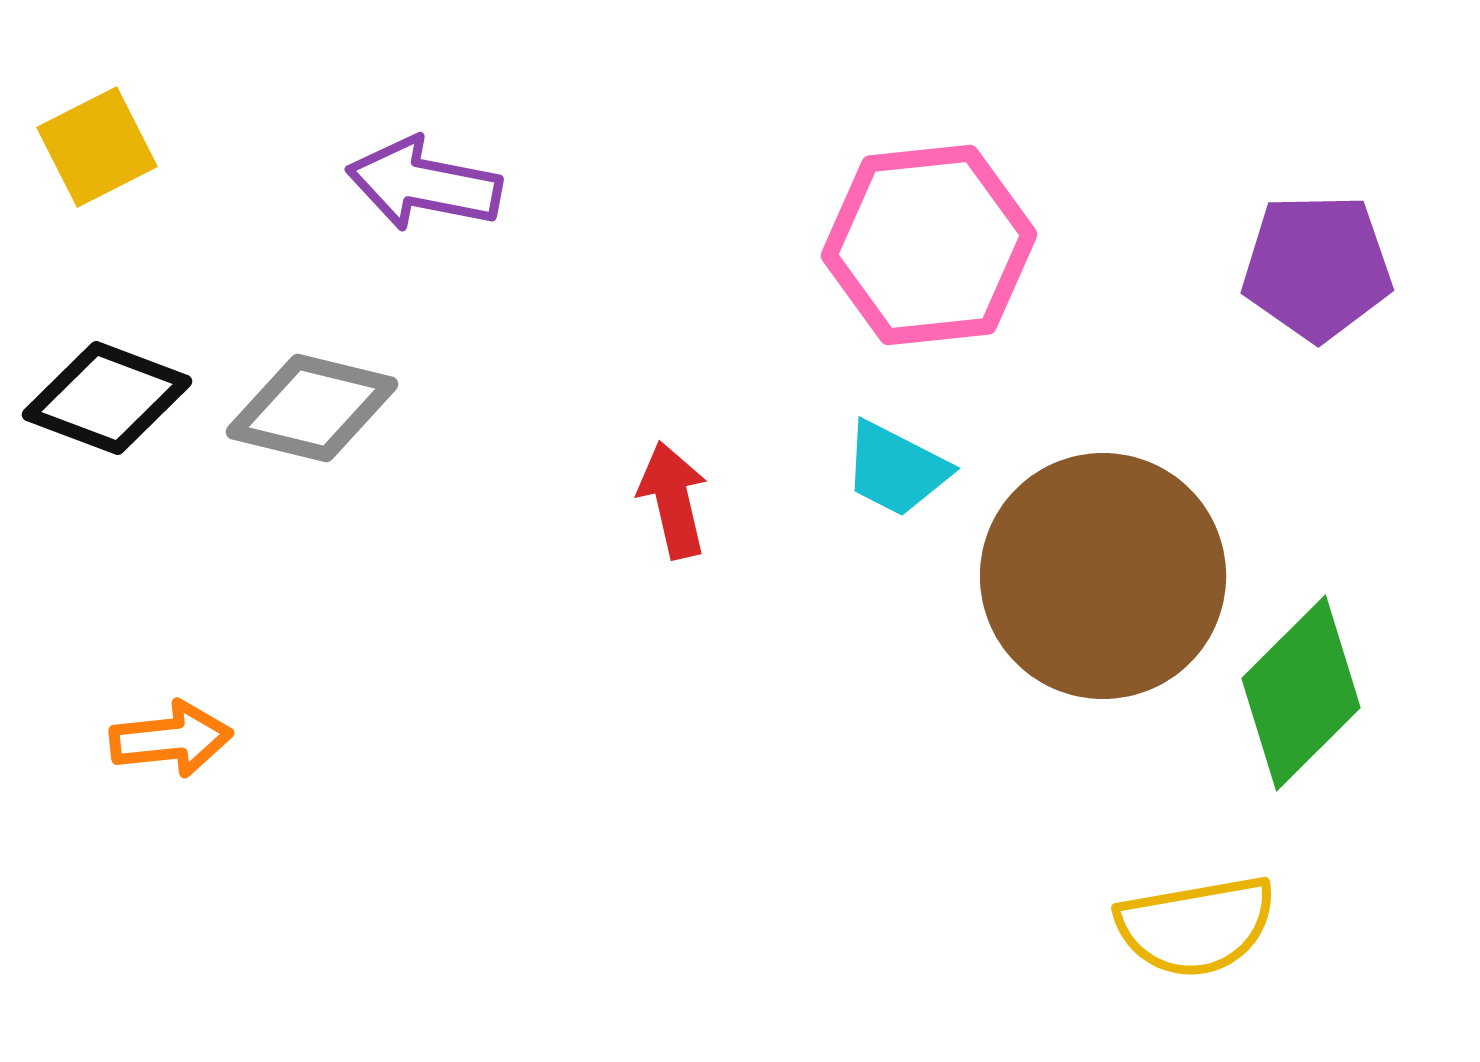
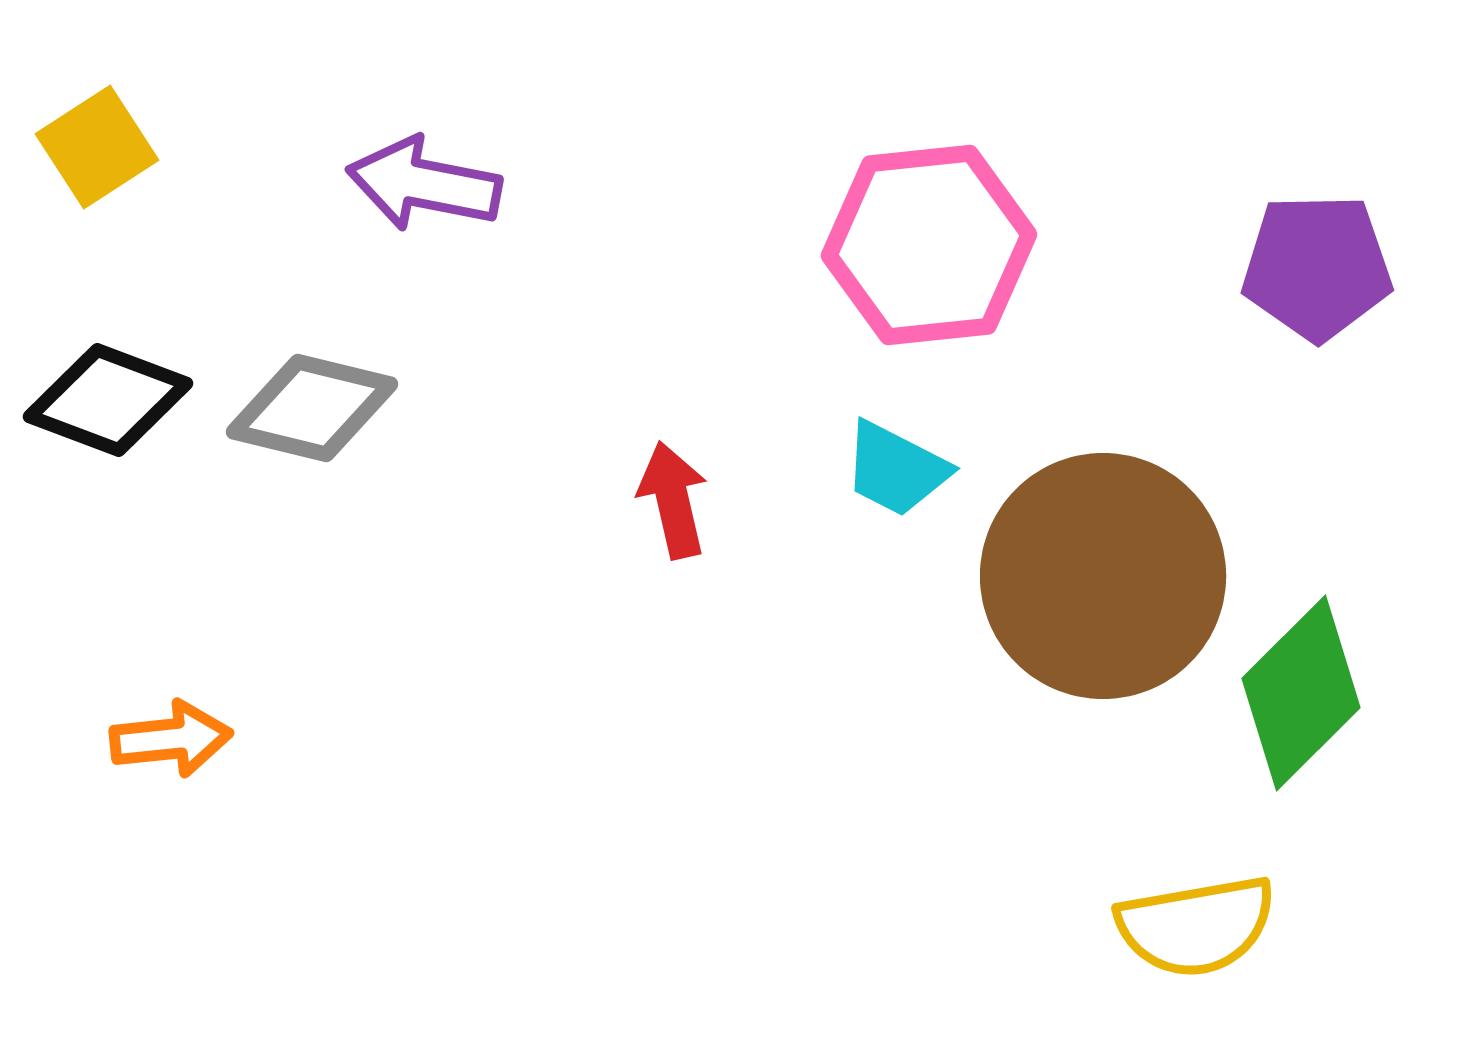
yellow square: rotated 6 degrees counterclockwise
black diamond: moved 1 px right, 2 px down
